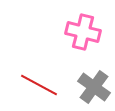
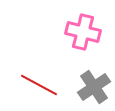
gray cross: rotated 20 degrees clockwise
